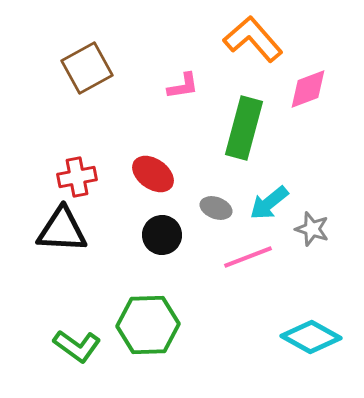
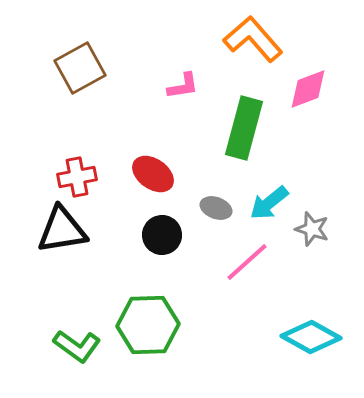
brown square: moved 7 px left
black triangle: rotated 12 degrees counterclockwise
pink line: moved 1 px left, 5 px down; rotated 21 degrees counterclockwise
